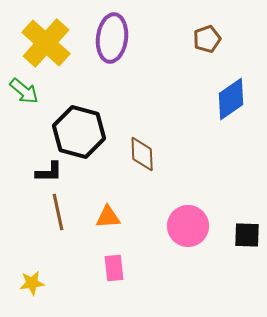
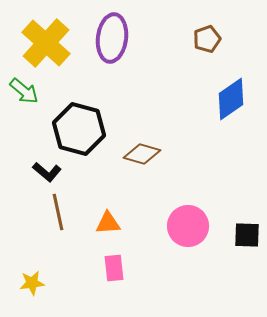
black hexagon: moved 3 px up
brown diamond: rotated 72 degrees counterclockwise
black L-shape: moved 2 px left; rotated 40 degrees clockwise
orange triangle: moved 6 px down
